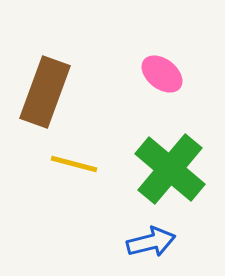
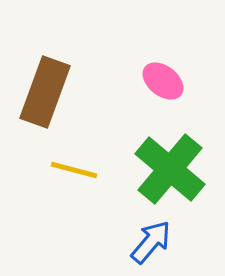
pink ellipse: moved 1 px right, 7 px down
yellow line: moved 6 px down
blue arrow: rotated 36 degrees counterclockwise
